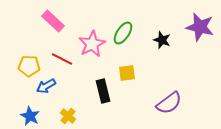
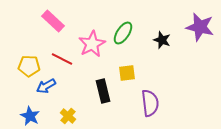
purple semicircle: moved 19 px left; rotated 60 degrees counterclockwise
